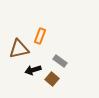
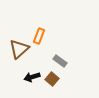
orange rectangle: moved 1 px left
brown triangle: rotated 30 degrees counterclockwise
black arrow: moved 1 px left, 7 px down
